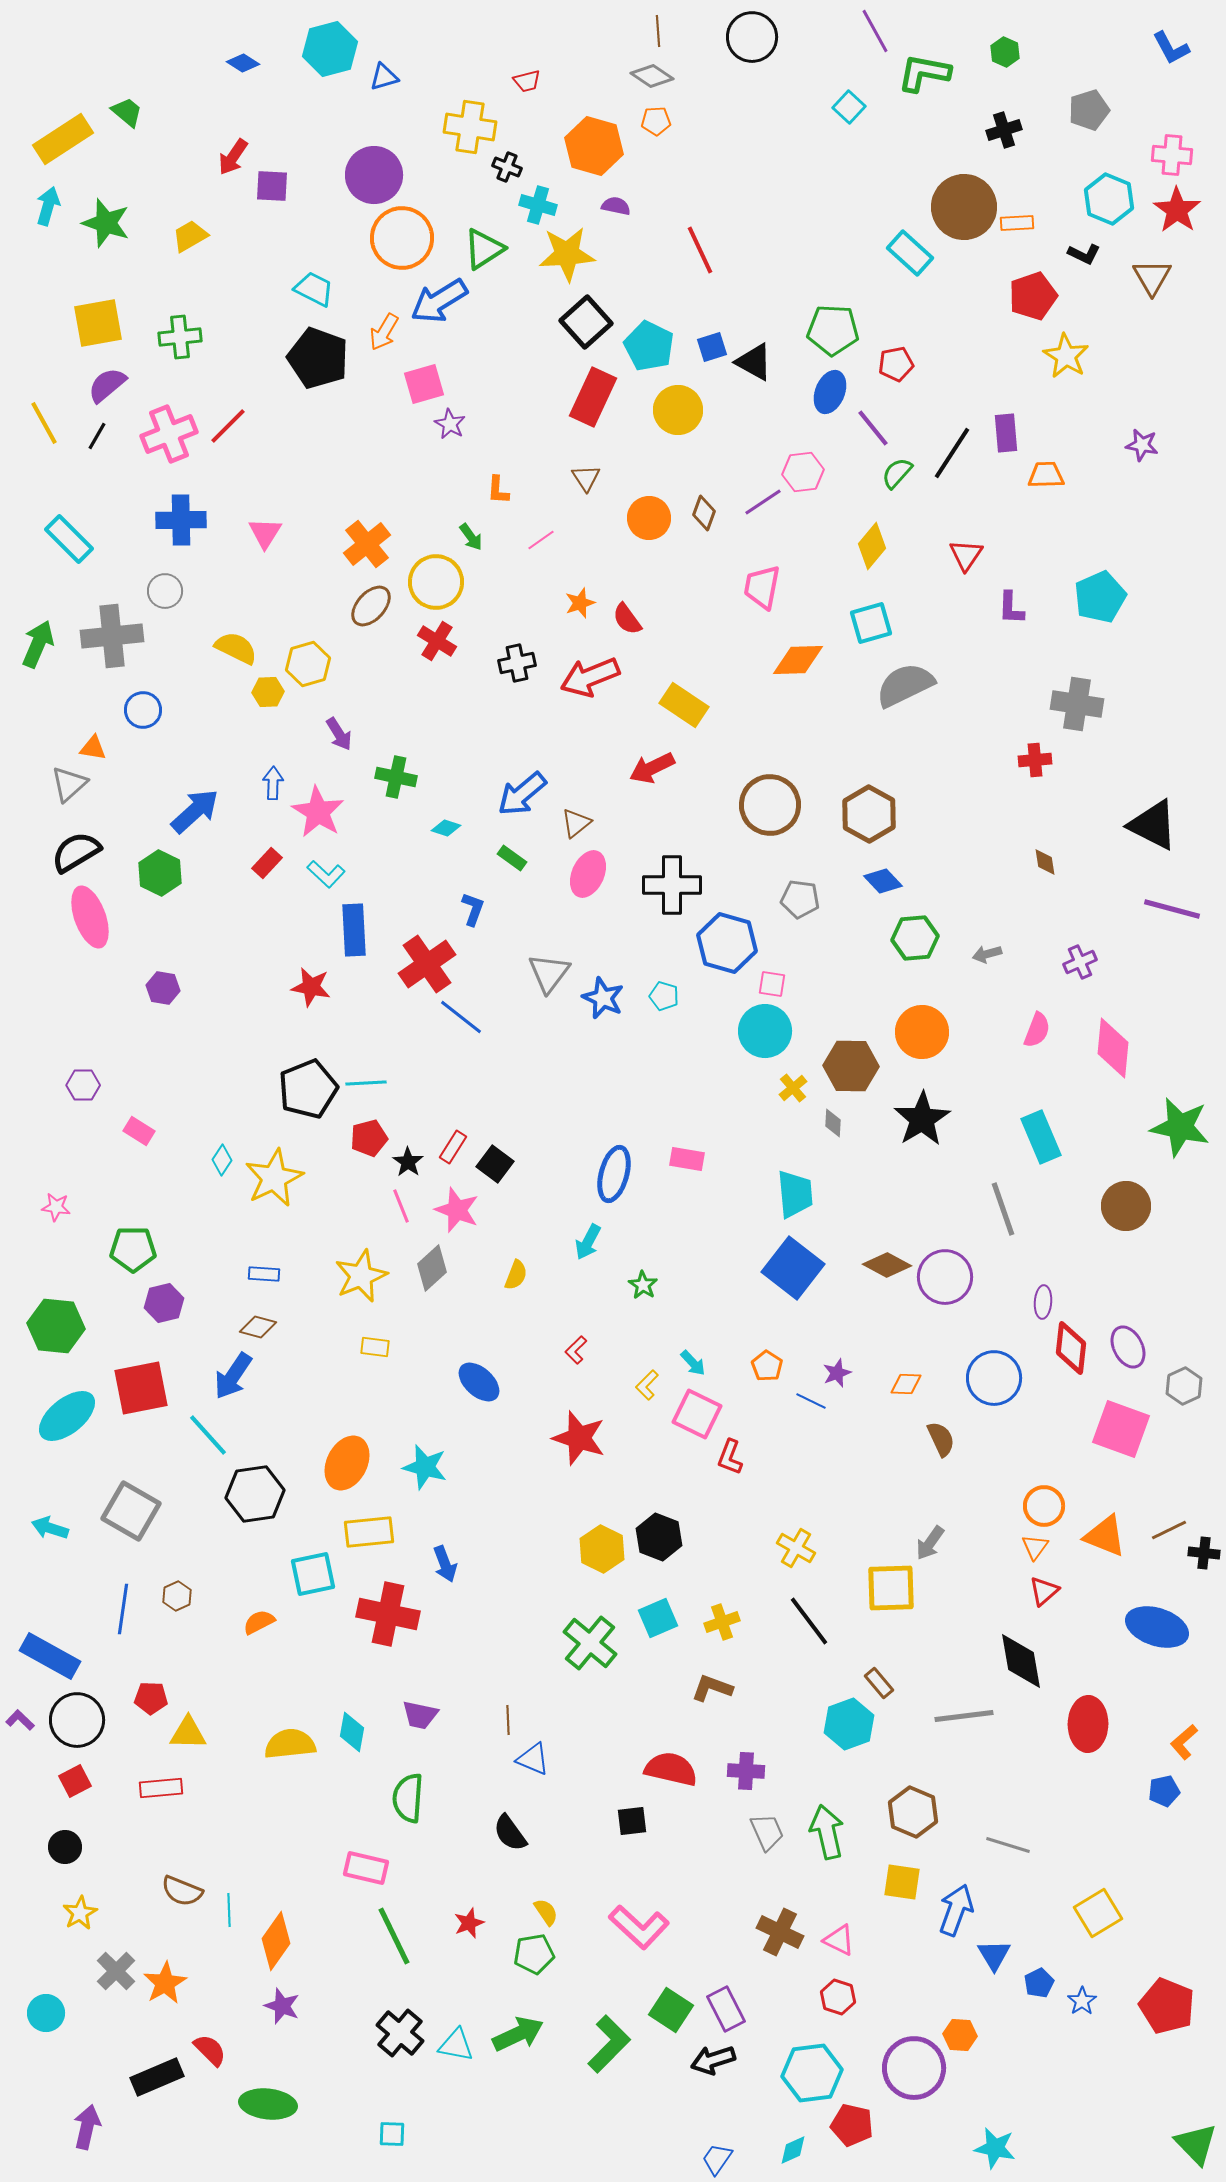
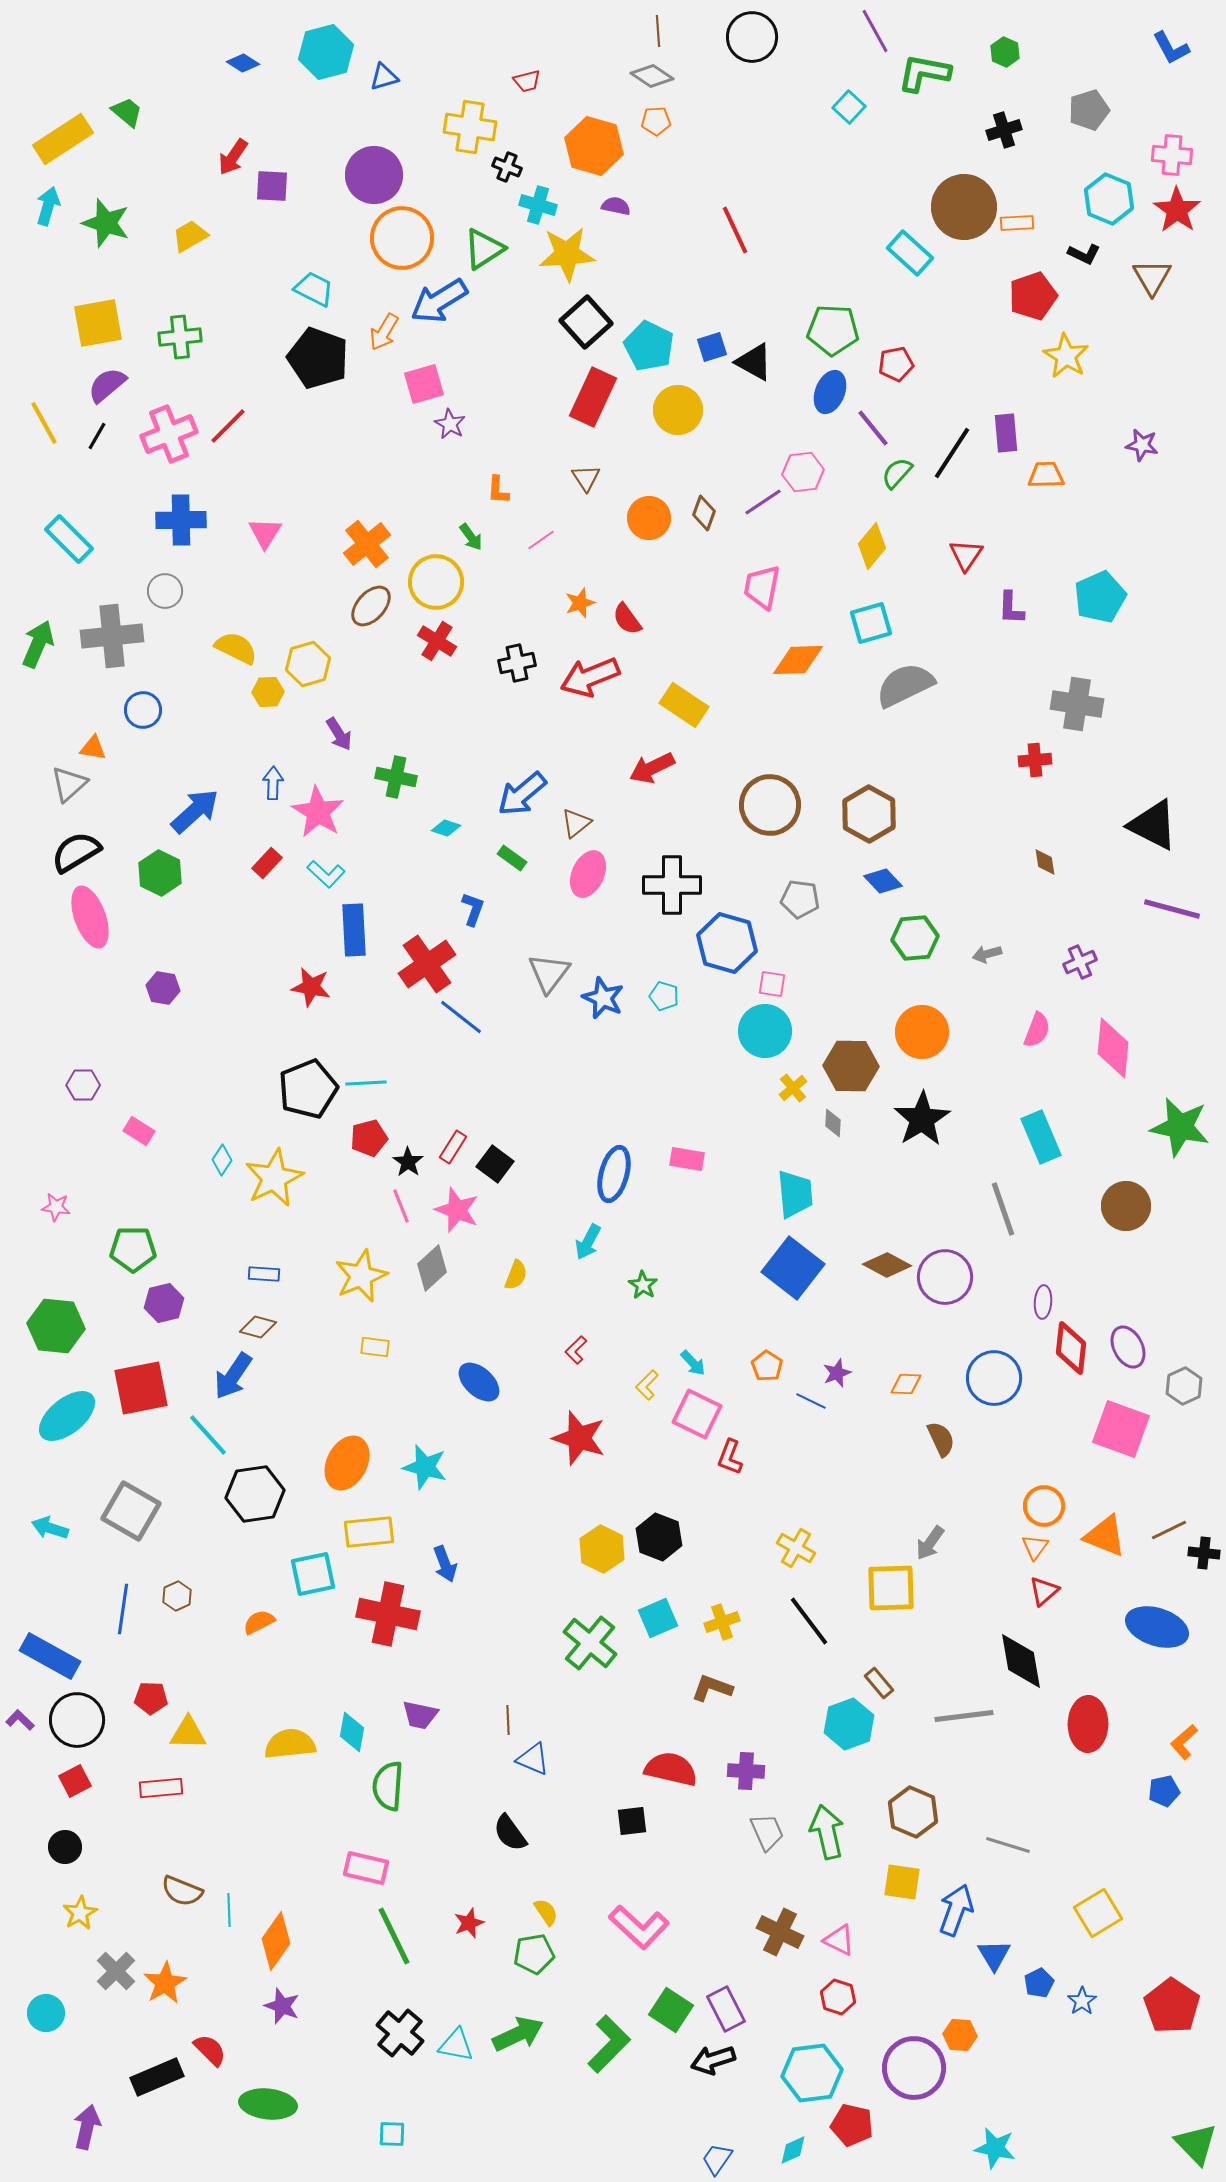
cyan hexagon at (330, 49): moved 4 px left, 3 px down
red line at (700, 250): moved 35 px right, 20 px up
green semicircle at (408, 1798): moved 20 px left, 12 px up
red pentagon at (1167, 2006): moved 5 px right; rotated 12 degrees clockwise
